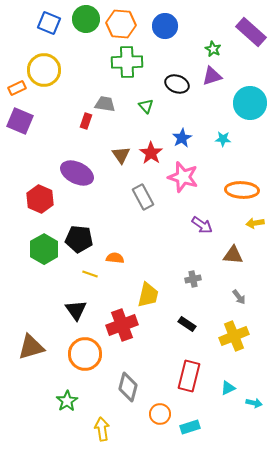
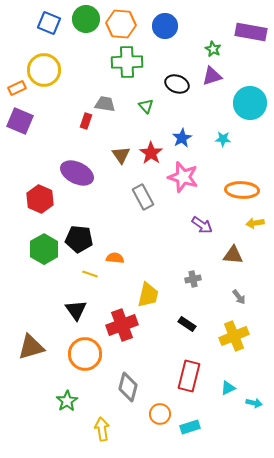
purple rectangle at (251, 32): rotated 32 degrees counterclockwise
